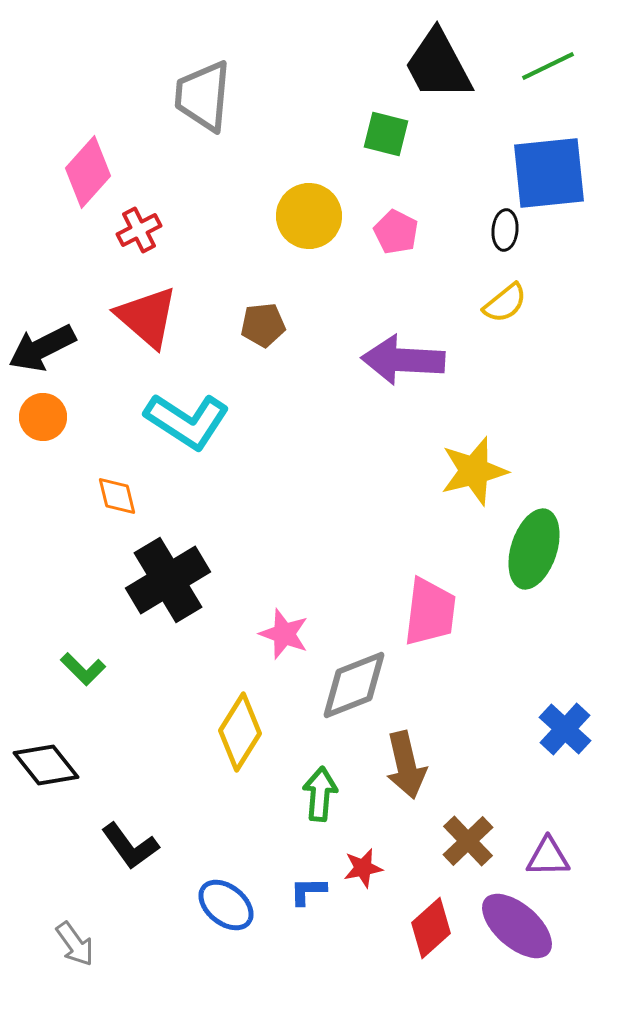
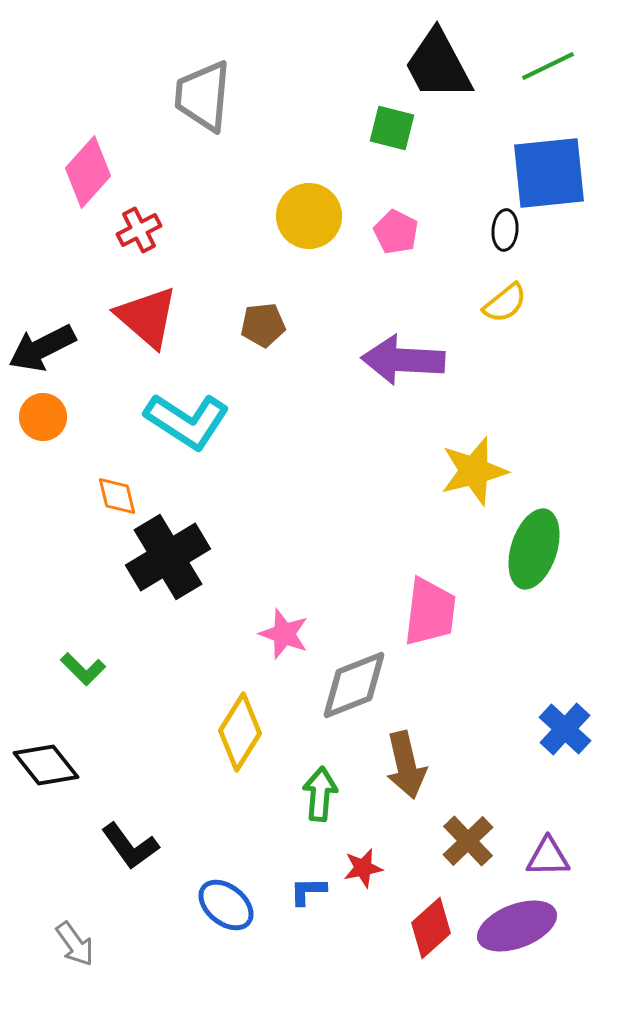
green square: moved 6 px right, 6 px up
black cross: moved 23 px up
purple ellipse: rotated 62 degrees counterclockwise
